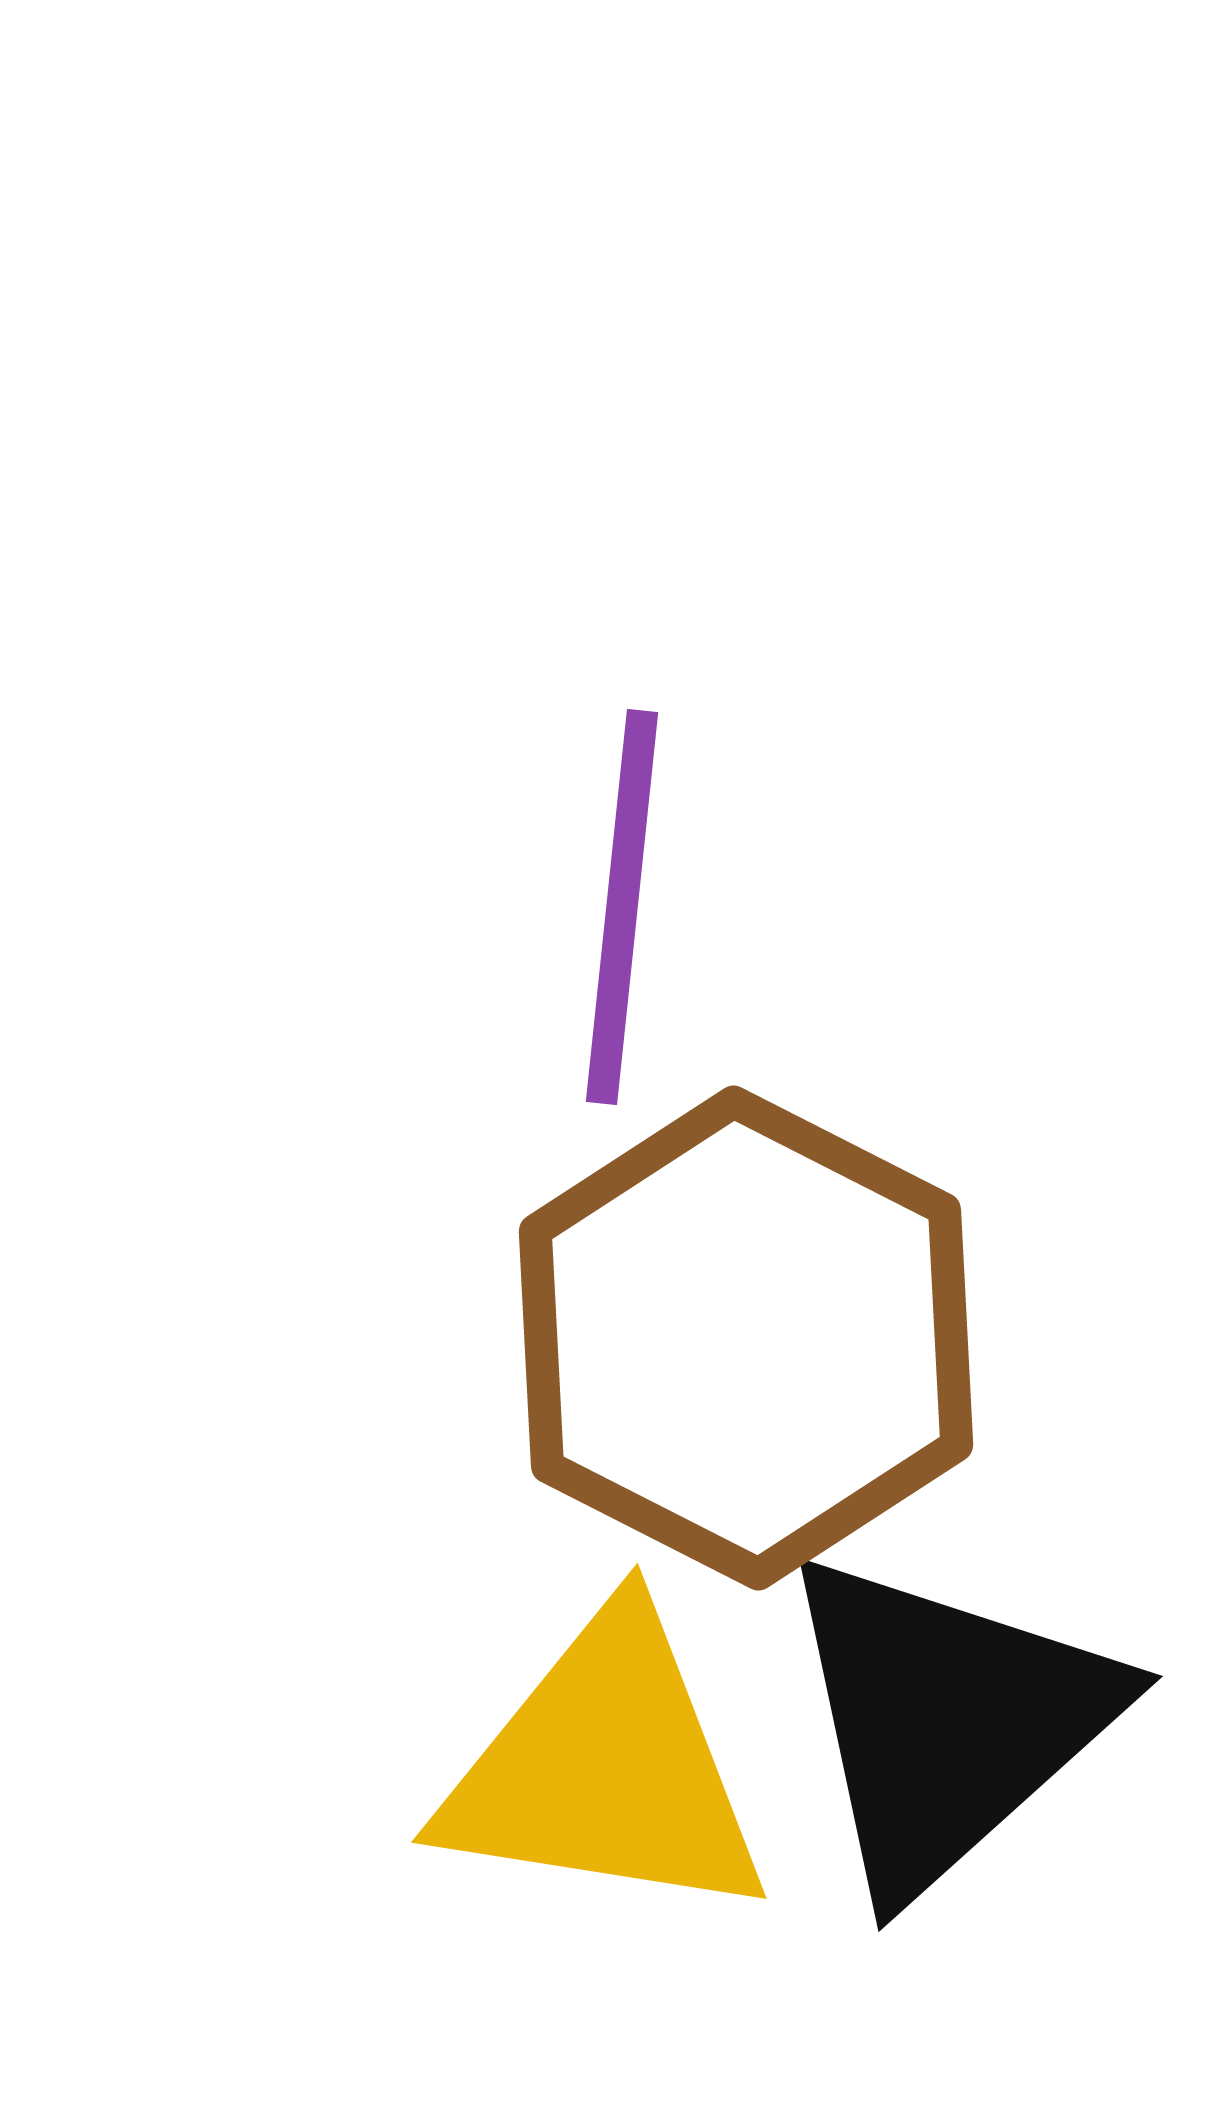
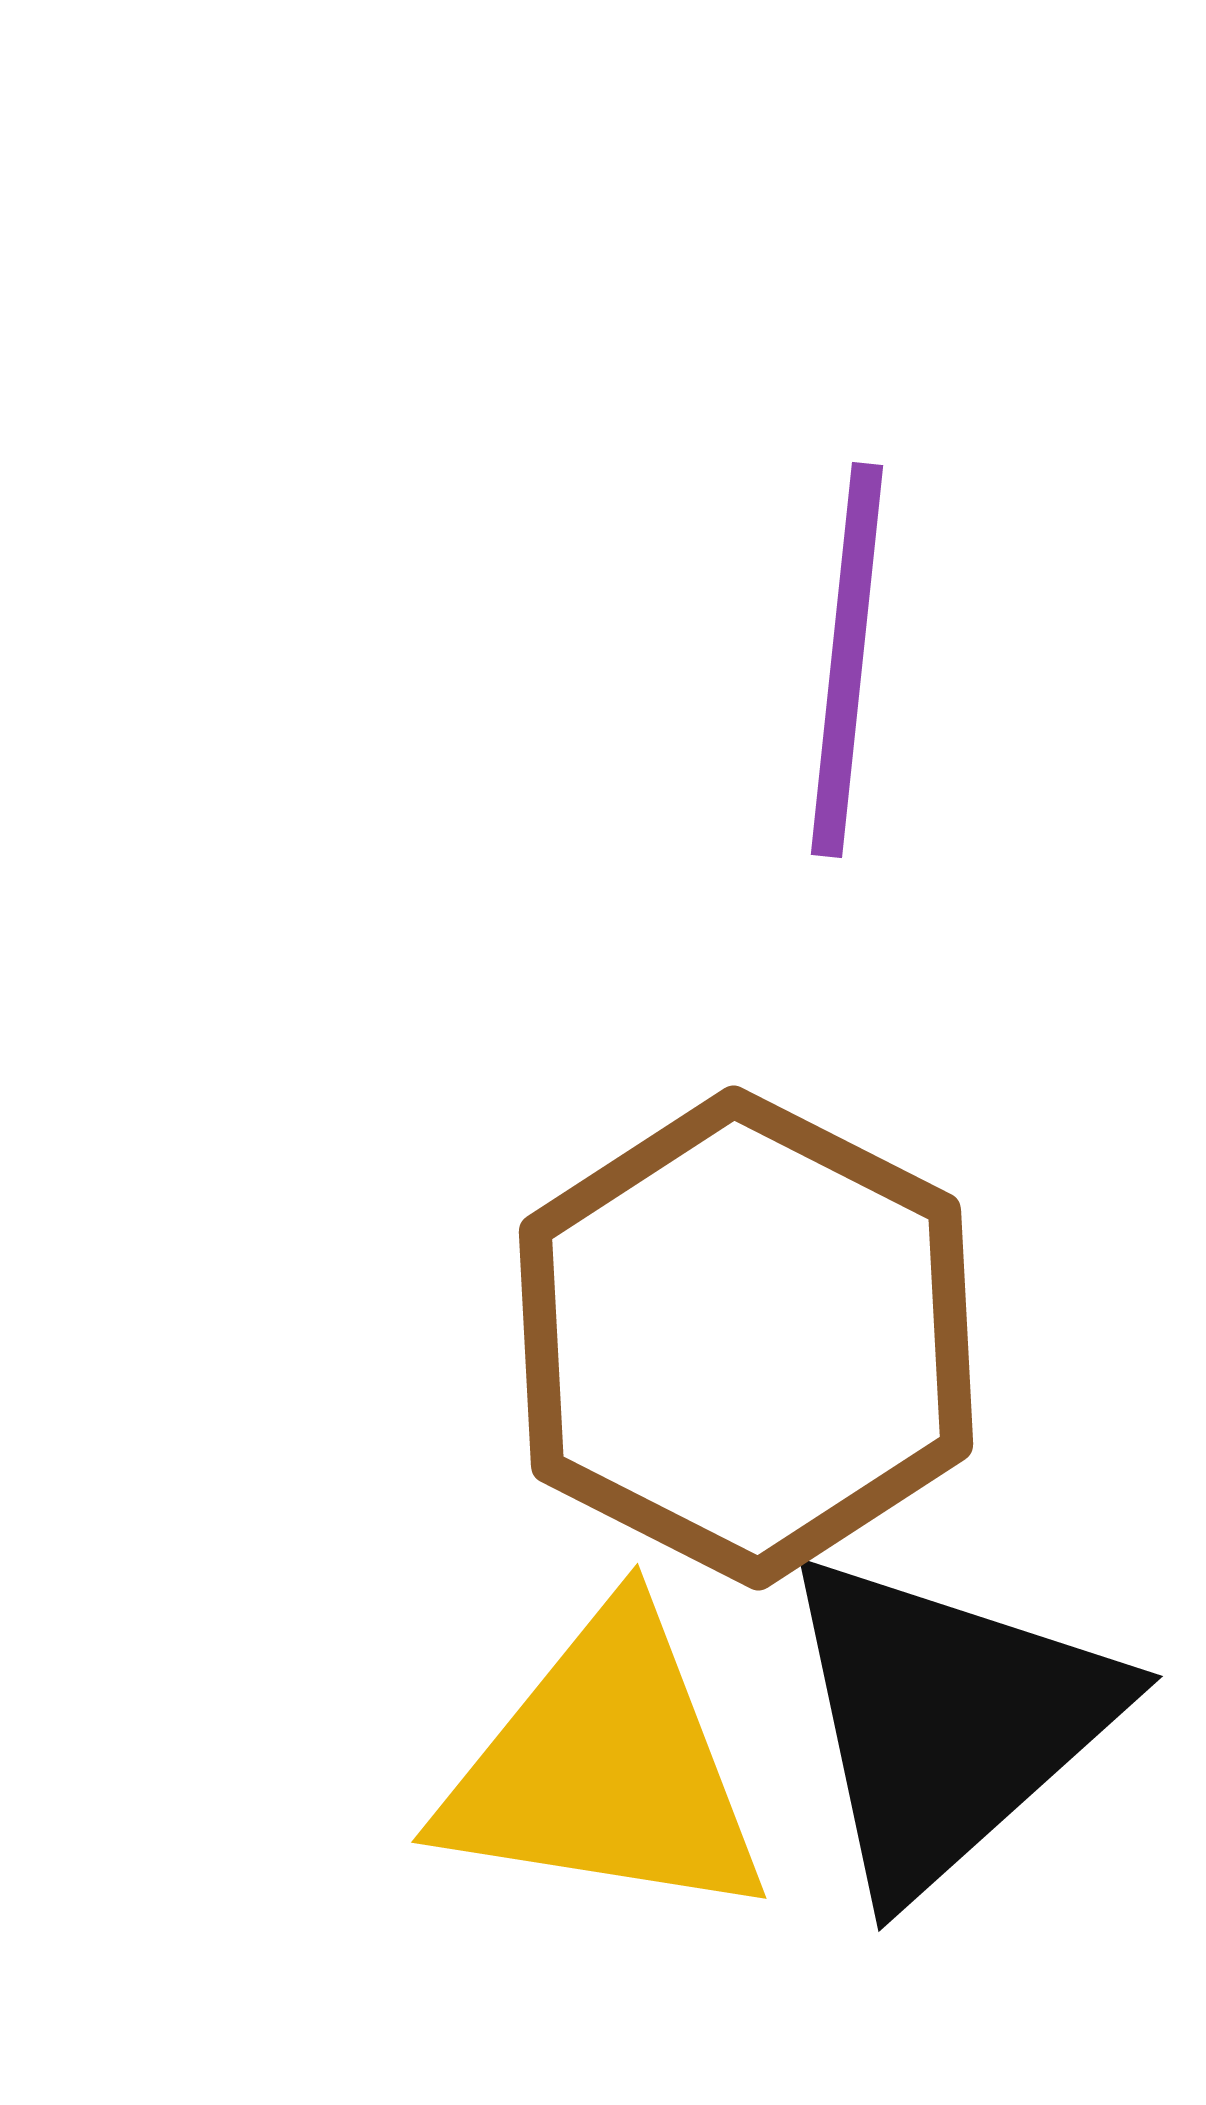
purple line: moved 225 px right, 247 px up
